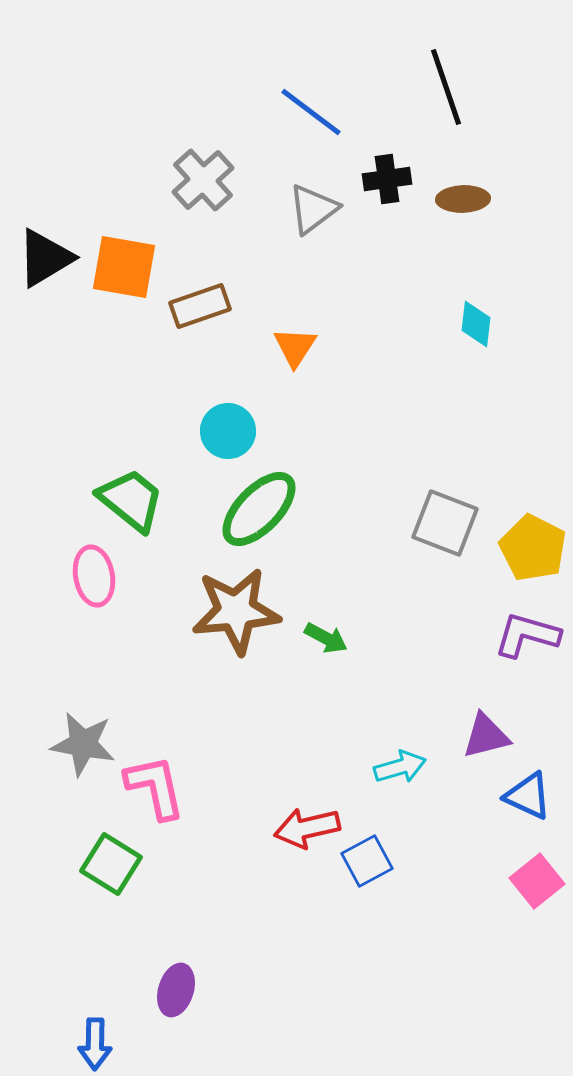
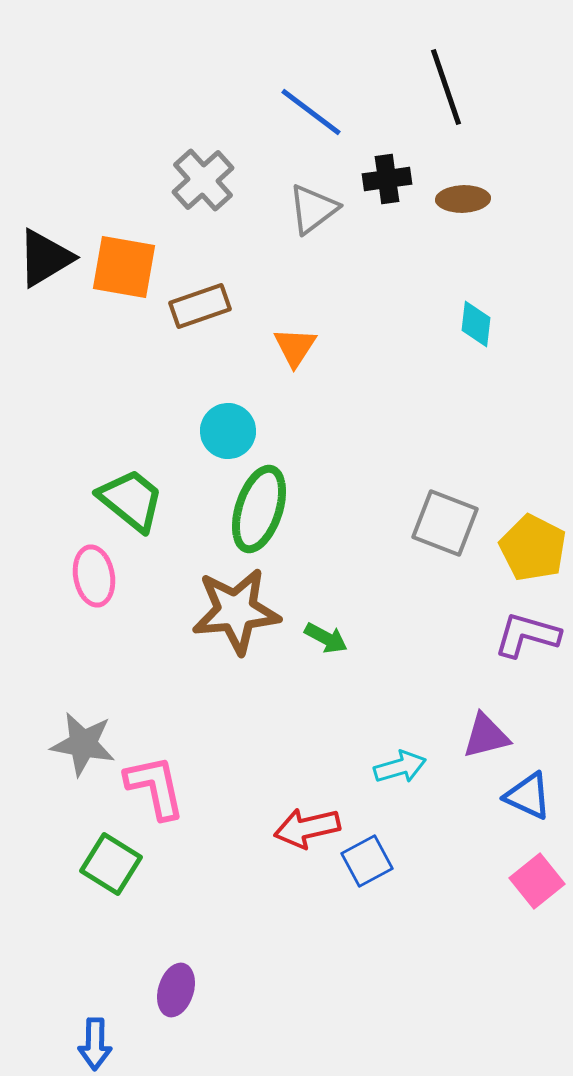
green ellipse: rotated 26 degrees counterclockwise
